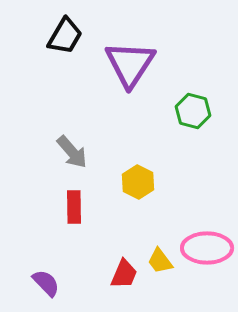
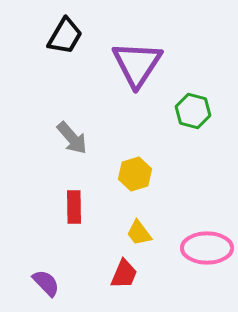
purple triangle: moved 7 px right
gray arrow: moved 14 px up
yellow hexagon: moved 3 px left, 8 px up; rotated 16 degrees clockwise
yellow trapezoid: moved 21 px left, 28 px up
